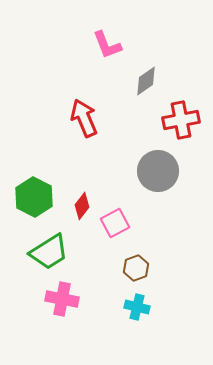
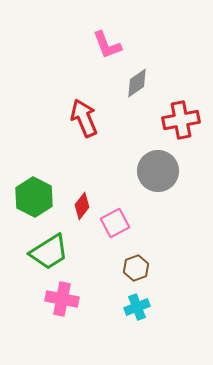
gray diamond: moved 9 px left, 2 px down
cyan cross: rotated 35 degrees counterclockwise
